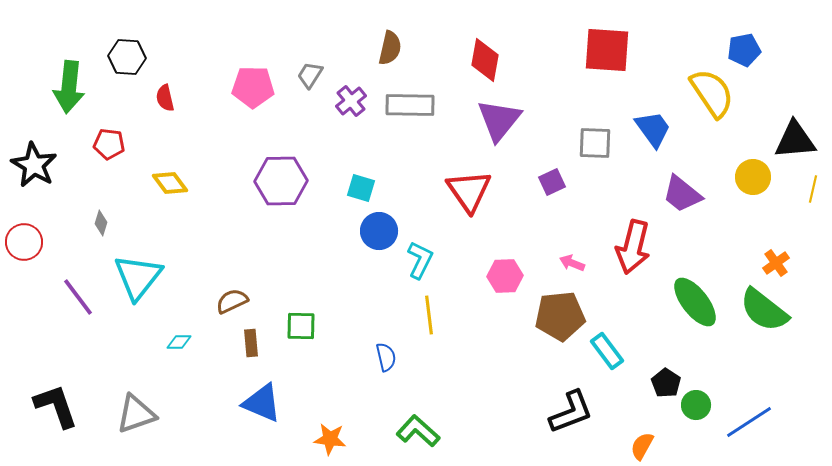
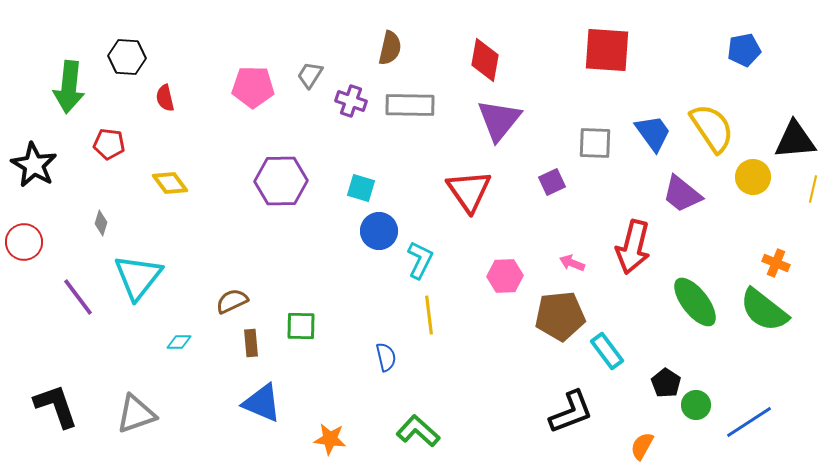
yellow semicircle at (712, 93): moved 35 px down
purple cross at (351, 101): rotated 32 degrees counterclockwise
blue trapezoid at (653, 129): moved 4 px down
orange cross at (776, 263): rotated 32 degrees counterclockwise
